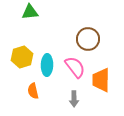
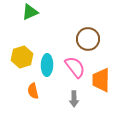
green triangle: rotated 18 degrees counterclockwise
